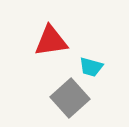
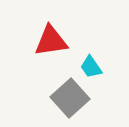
cyan trapezoid: rotated 40 degrees clockwise
